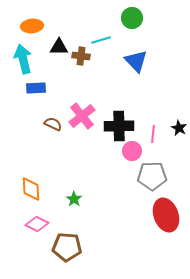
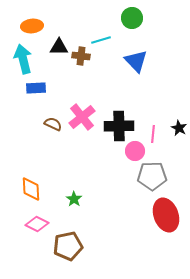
pink cross: moved 1 px down
pink circle: moved 3 px right
brown pentagon: moved 1 px right, 1 px up; rotated 16 degrees counterclockwise
